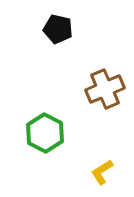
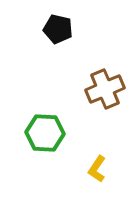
green hexagon: rotated 24 degrees counterclockwise
yellow L-shape: moved 5 px left, 3 px up; rotated 24 degrees counterclockwise
